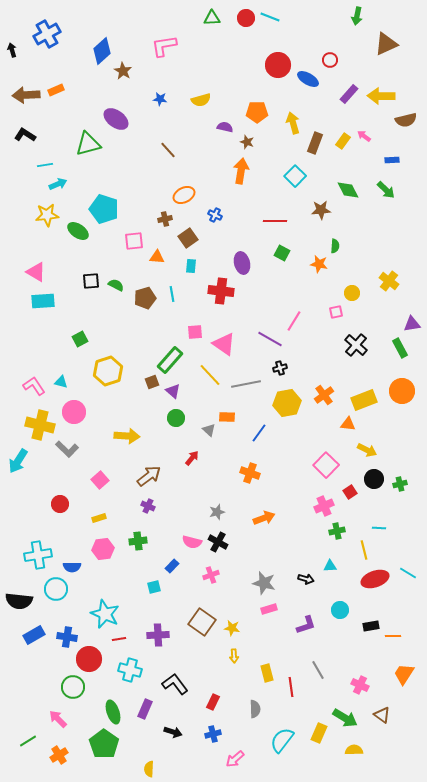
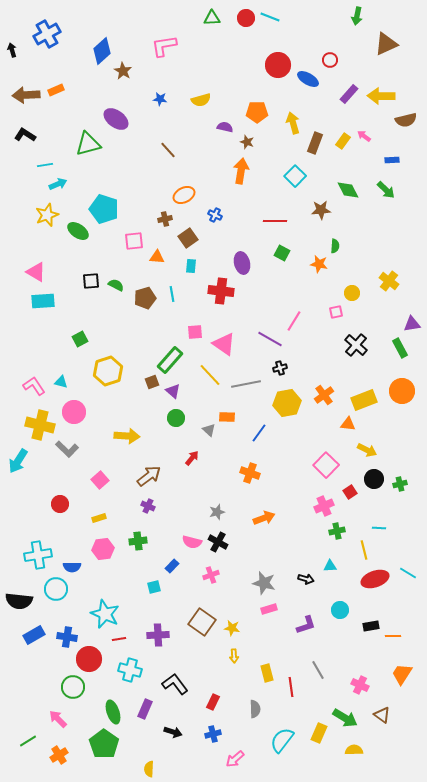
yellow star at (47, 215): rotated 15 degrees counterclockwise
orange trapezoid at (404, 674): moved 2 px left
